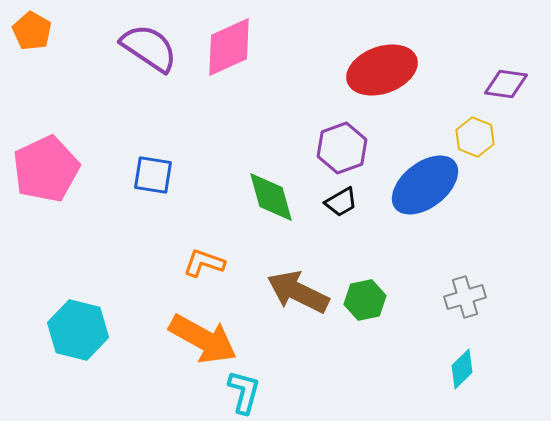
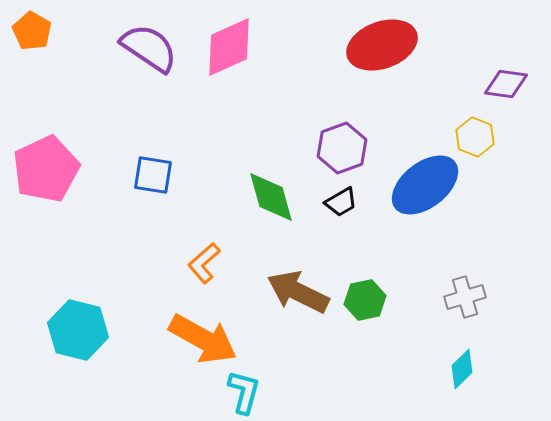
red ellipse: moved 25 px up
orange L-shape: rotated 60 degrees counterclockwise
